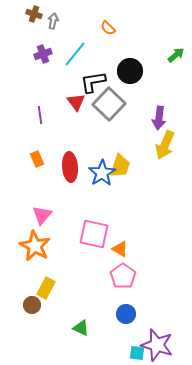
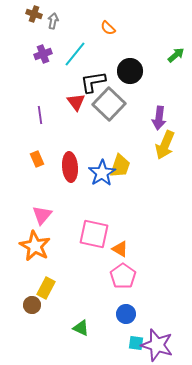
cyan square: moved 1 px left, 10 px up
